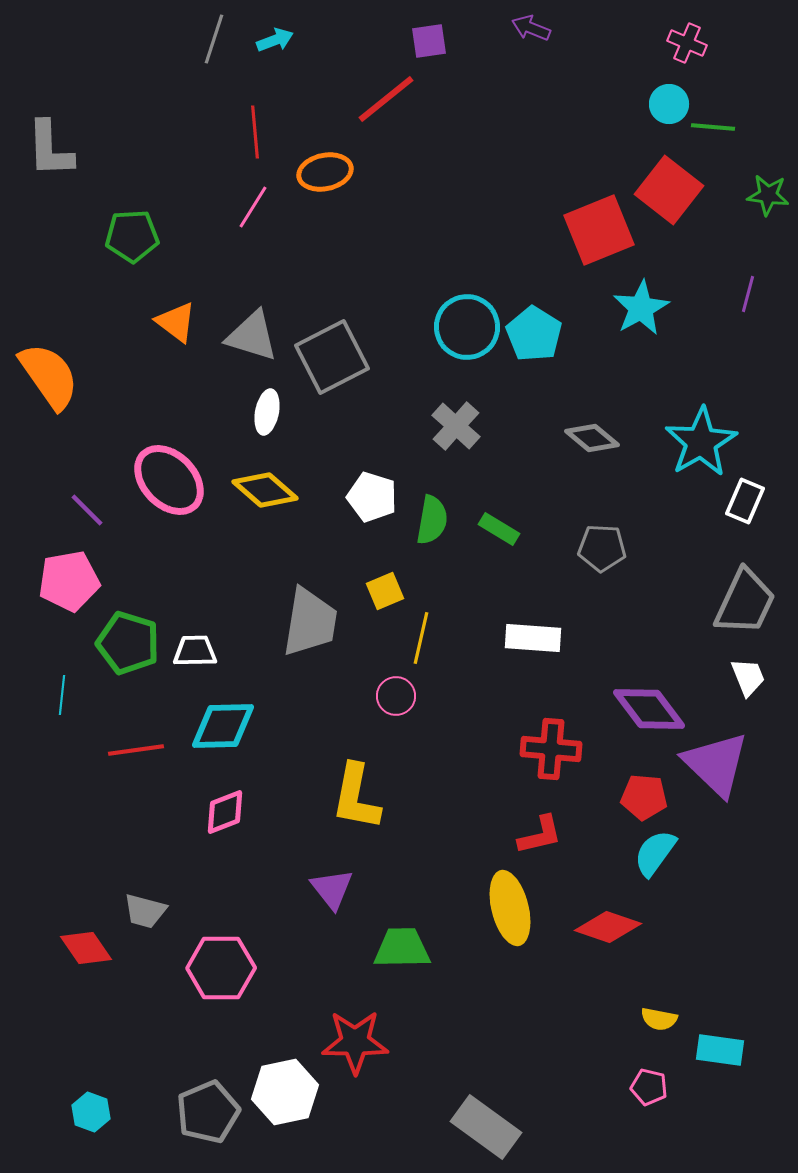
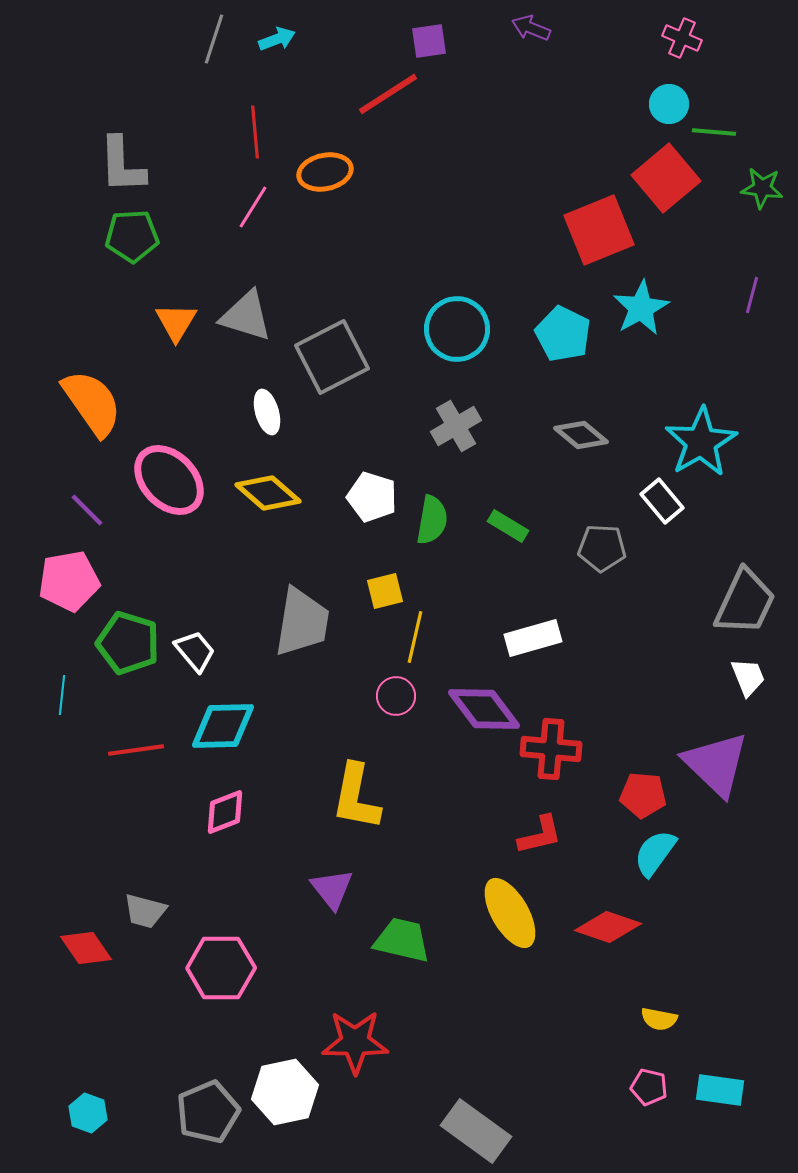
cyan arrow at (275, 40): moved 2 px right, 1 px up
pink cross at (687, 43): moved 5 px left, 5 px up
red line at (386, 99): moved 2 px right, 5 px up; rotated 6 degrees clockwise
green line at (713, 127): moved 1 px right, 5 px down
gray L-shape at (50, 149): moved 72 px right, 16 px down
red square at (669, 190): moved 3 px left, 12 px up; rotated 12 degrees clockwise
green star at (768, 195): moved 6 px left, 7 px up
purple line at (748, 294): moved 4 px right, 1 px down
orange triangle at (176, 322): rotated 24 degrees clockwise
cyan circle at (467, 327): moved 10 px left, 2 px down
cyan pentagon at (534, 334): moved 29 px right; rotated 6 degrees counterclockwise
gray triangle at (252, 336): moved 6 px left, 20 px up
orange semicircle at (49, 376): moved 43 px right, 27 px down
white ellipse at (267, 412): rotated 27 degrees counterclockwise
gray cross at (456, 426): rotated 18 degrees clockwise
gray diamond at (592, 438): moved 11 px left, 3 px up
yellow diamond at (265, 490): moved 3 px right, 3 px down
white rectangle at (745, 501): moved 83 px left; rotated 63 degrees counterclockwise
green rectangle at (499, 529): moved 9 px right, 3 px up
yellow square at (385, 591): rotated 9 degrees clockwise
gray trapezoid at (310, 622): moved 8 px left
yellow line at (421, 638): moved 6 px left, 1 px up
white rectangle at (533, 638): rotated 20 degrees counterclockwise
white trapezoid at (195, 651): rotated 51 degrees clockwise
purple diamond at (649, 709): moved 165 px left
red pentagon at (644, 797): moved 1 px left, 2 px up
yellow ellipse at (510, 908): moved 5 px down; rotated 16 degrees counterclockwise
green trapezoid at (402, 948): moved 8 px up; rotated 14 degrees clockwise
cyan rectangle at (720, 1050): moved 40 px down
cyan hexagon at (91, 1112): moved 3 px left, 1 px down
gray rectangle at (486, 1127): moved 10 px left, 4 px down
